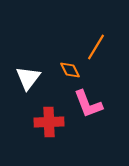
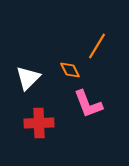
orange line: moved 1 px right, 1 px up
white triangle: rotated 8 degrees clockwise
red cross: moved 10 px left, 1 px down
